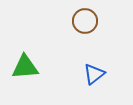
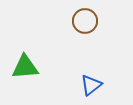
blue triangle: moved 3 px left, 11 px down
